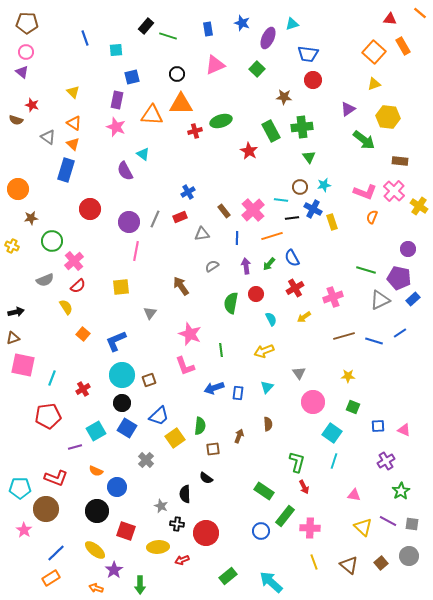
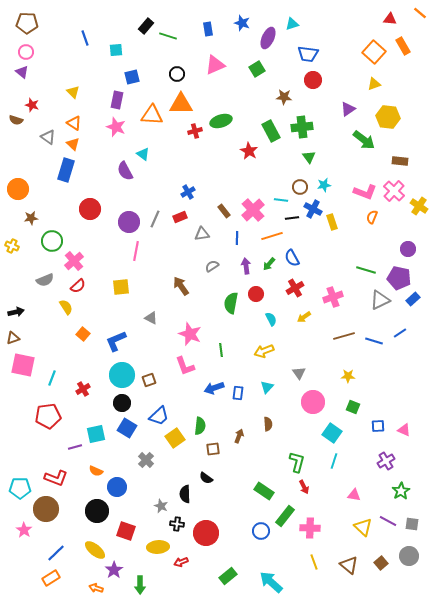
green square at (257, 69): rotated 14 degrees clockwise
gray triangle at (150, 313): moved 1 px right, 5 px down; rotated 40 degrees counterclockwise
cyan square at (96, 431): moved 3 px down; rotated 18 degrees clockwise
red arrow at (182, 560): moved 1 px left, 2 px down
